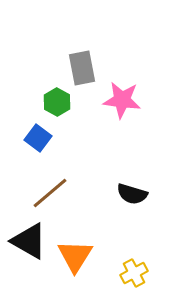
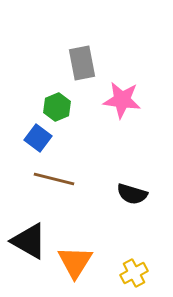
gray rectangle: moved 5 px up
green hexagon: moved 5 px down; rotated 8 degrees clockwise
brown line: moved 4 px right, 14 px up; rotated 54 degrees clockwise
orange triangle: moved 6 px down
